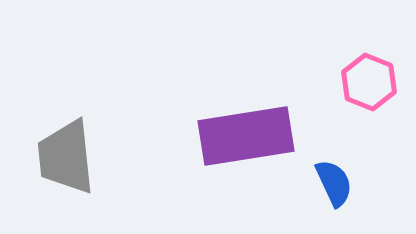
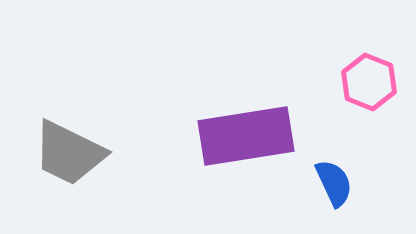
gray trapezoid: moved 3 px right, 4 px up; rotated 58 degrees counterclockwise
